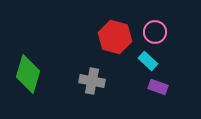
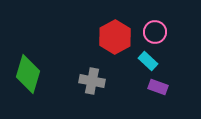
red hexagon: rotated 16 degrees clockwise
